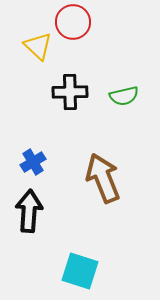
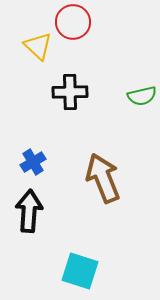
green semicircle: moved 18 px right
